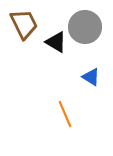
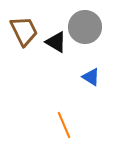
brown trapezoid: moved 7 px down
orange line: moved 1 px left, 11 px down
